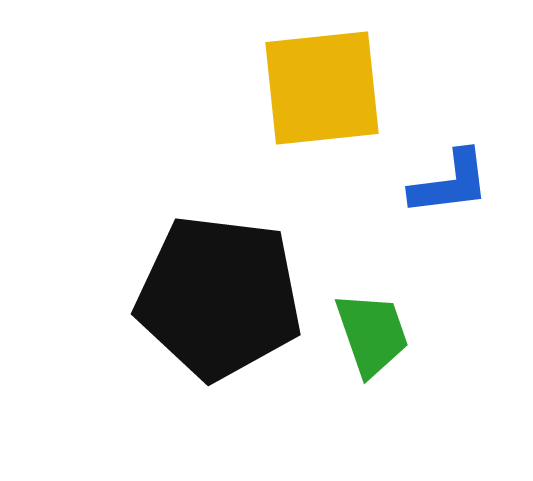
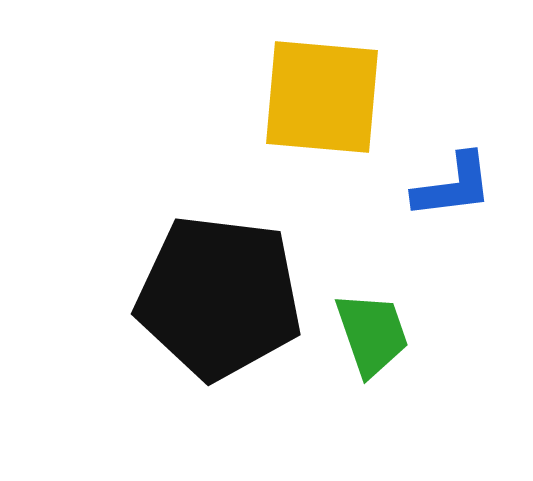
yellow square: moved 9 px down; rotated 11 degrees clockwise
blue L-shape: moved 3 px right, 3 px down
